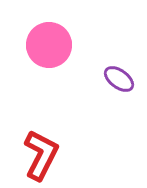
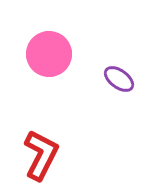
pink circle: moved 9 px down
